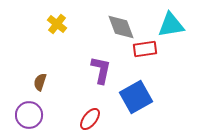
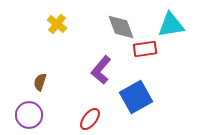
purple L-shape: rotated 152 degrees counterclockwise
